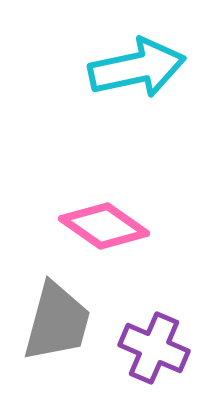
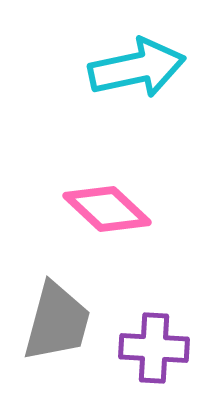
pink diamond: moved 3 px right, 17 px up; rotated 8 degrees clockwise
purple cross: rotated 20 degrees counterclockwise
